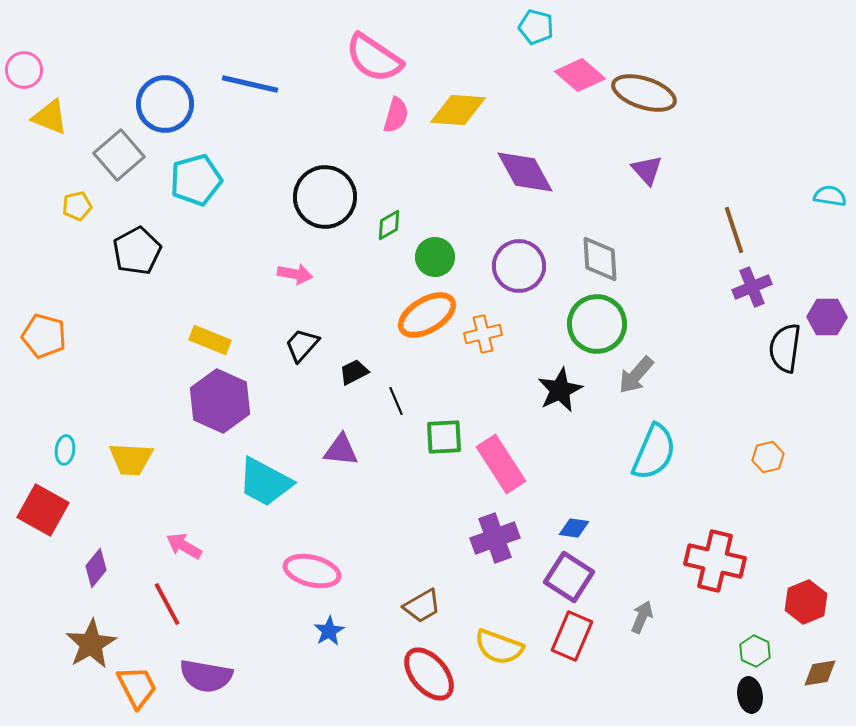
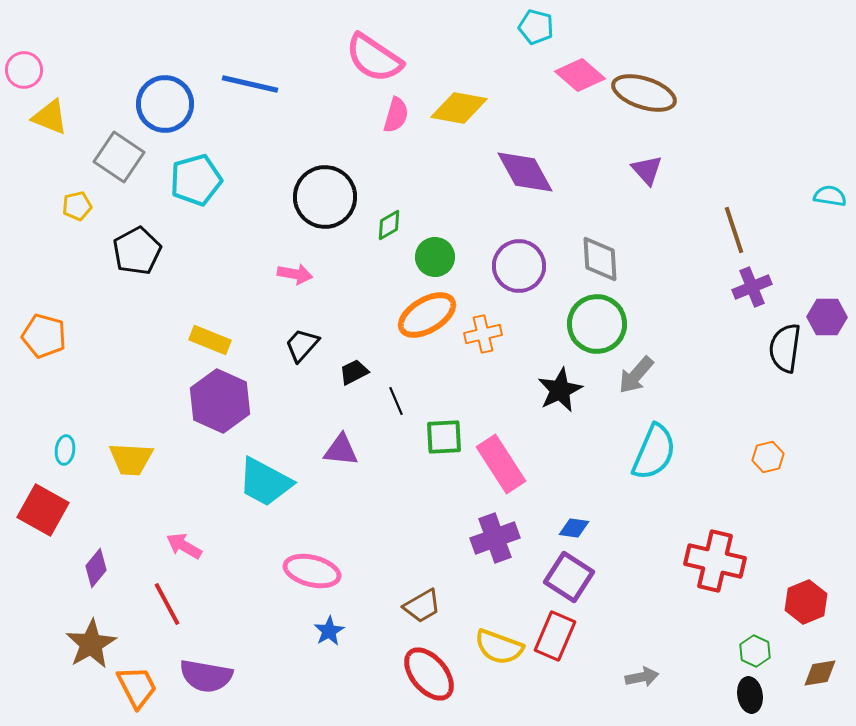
yellow diamond at (458, 110): moved 1 px right, 2 px up; rotated 6 degrees clockwise
gray square at (119, 155): moved 2 px down; rotated 15 degrees counterclockwise
gray arrow at (642, 617): moved 60 px down; rotated 56 degrees clockwise
red rectangle at (572, 636): moved 17 px left
